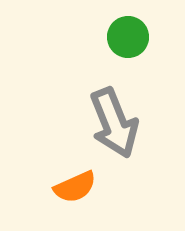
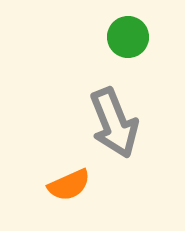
orange semicircle: moved 6 px left, 2 px up
